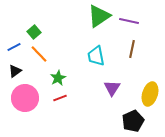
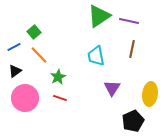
orange line: moved 1 px down
green star: moved 1 px up
yellow ellipse: rotated 10 degrees counterclockwise
red line: rotated 40 degrees clockwise
